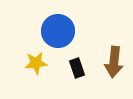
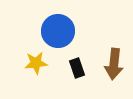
brown arrow: moved 2 px down
